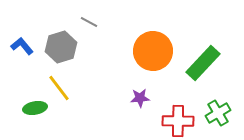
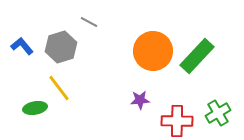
green rectangle: moved 6 px left, 7 px up
purple star: moved 2 px down
red cross: moved 1 px left
